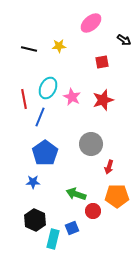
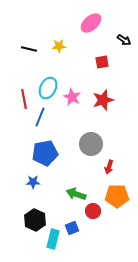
blue pentagon: rotated 25 degrees clockwise
